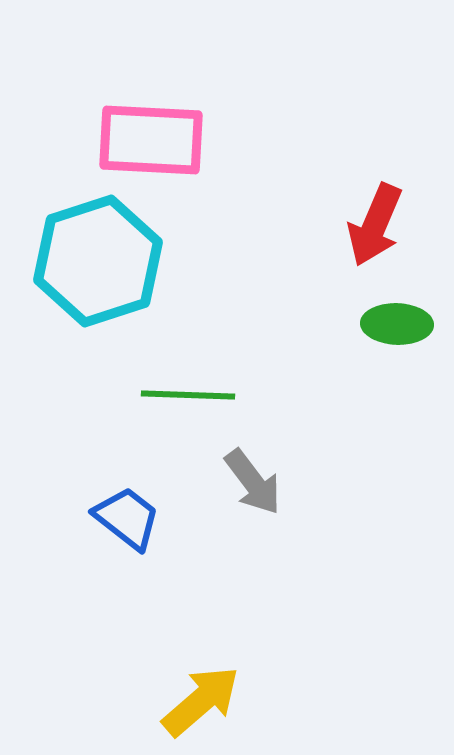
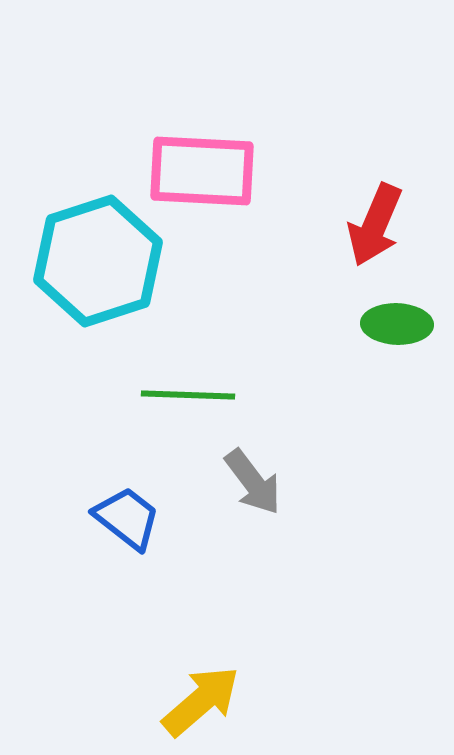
pink rectangle: moved 51 px right, 31 px down
